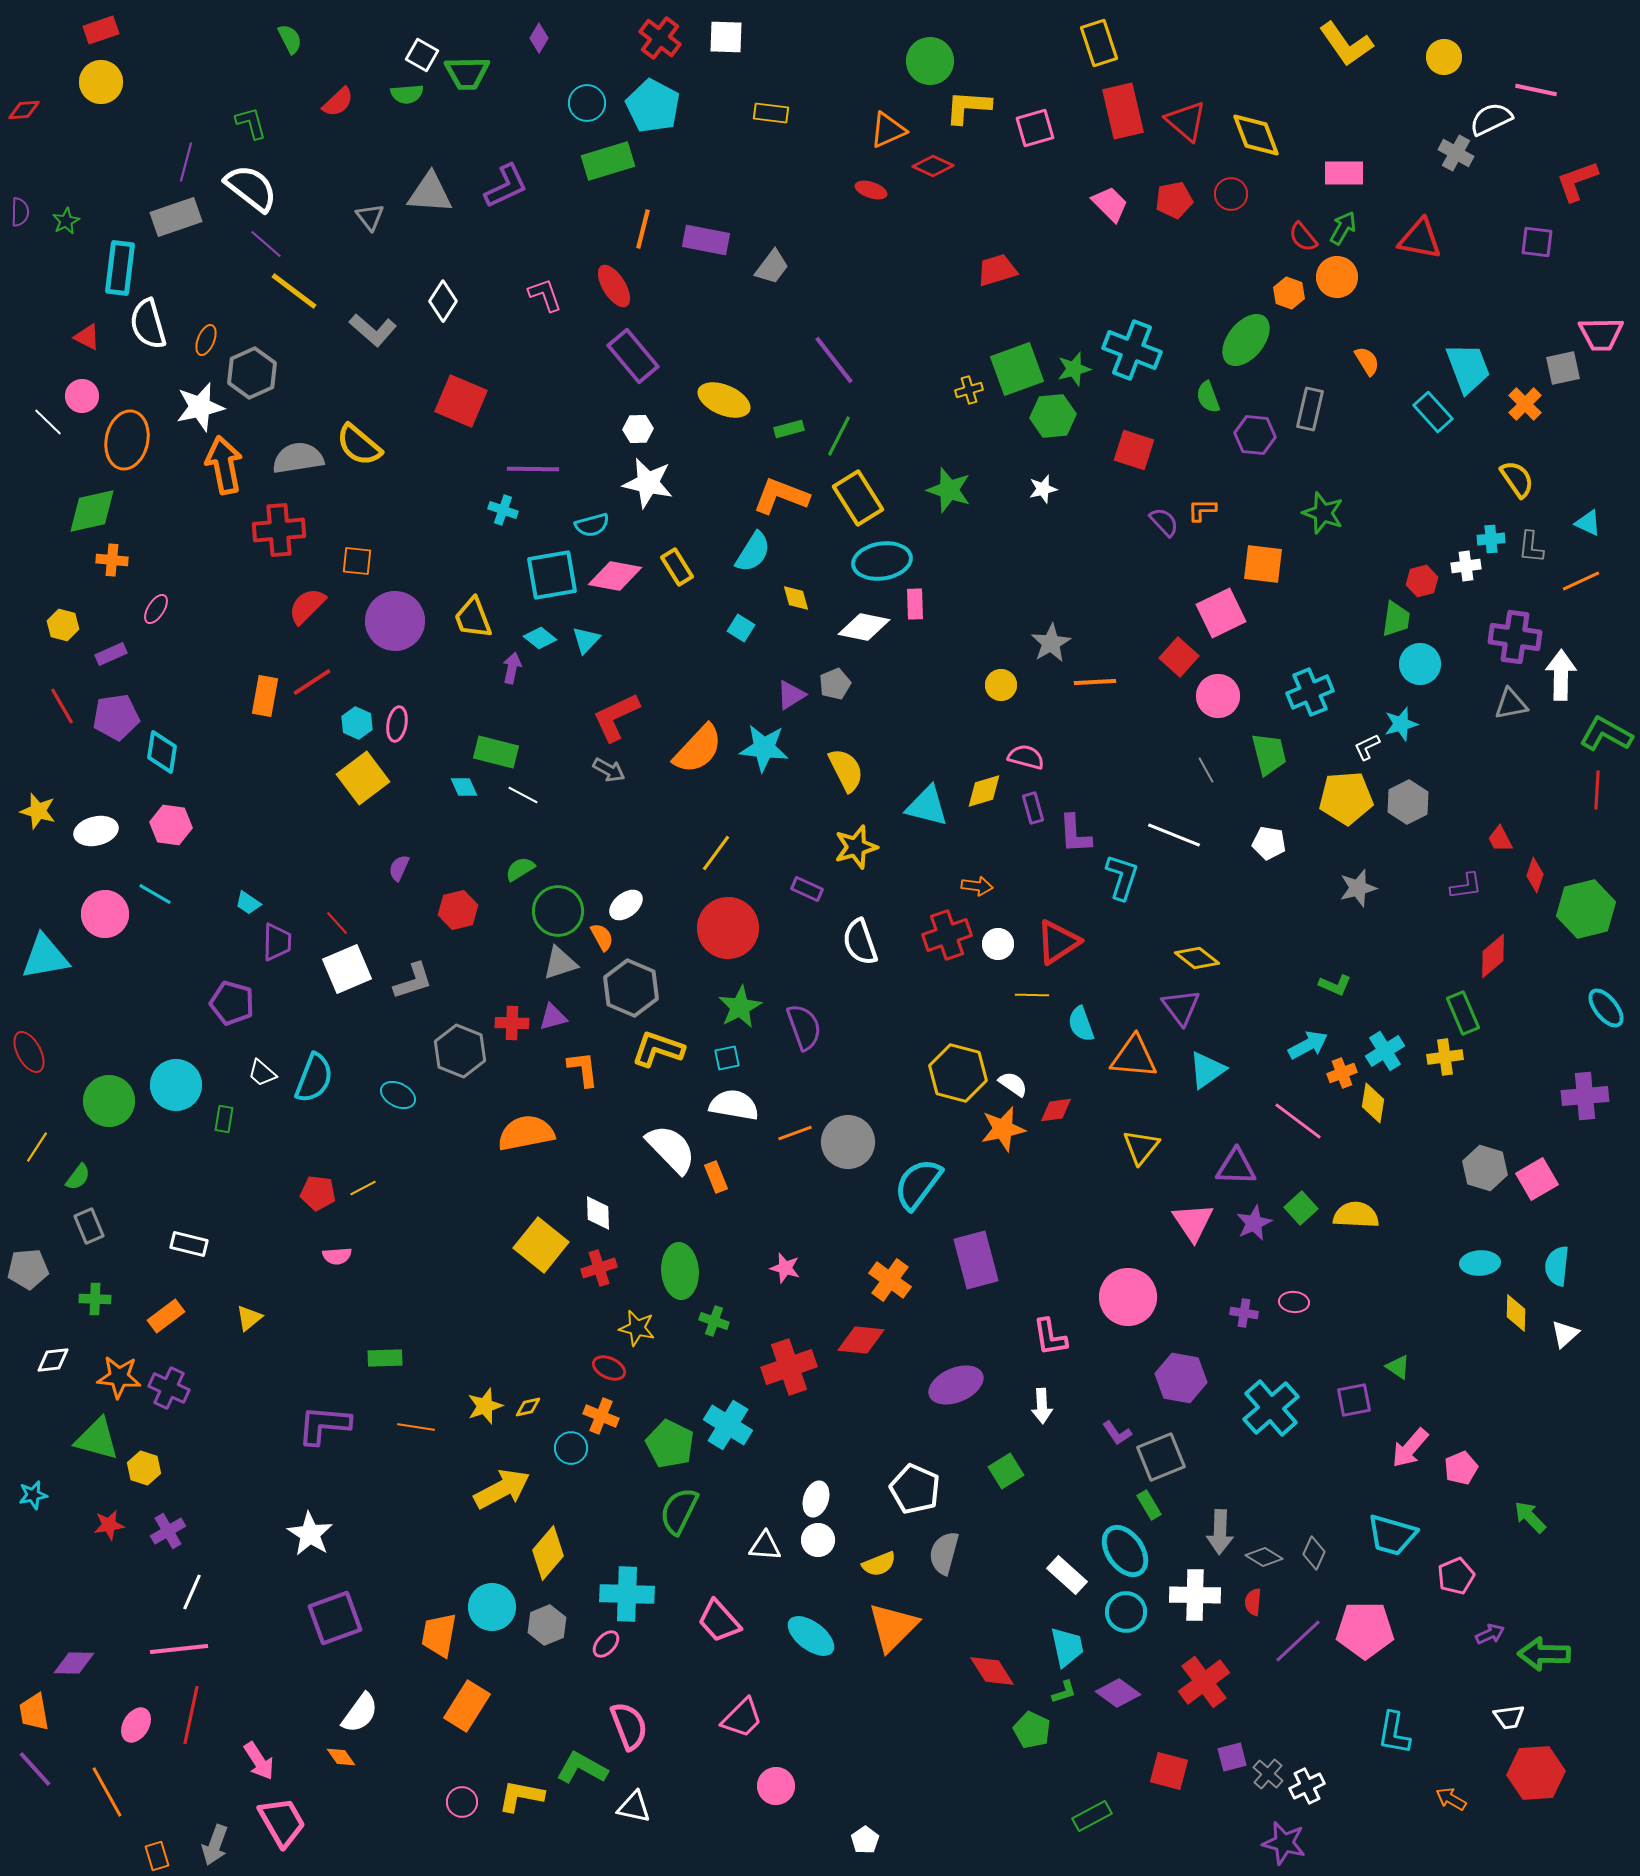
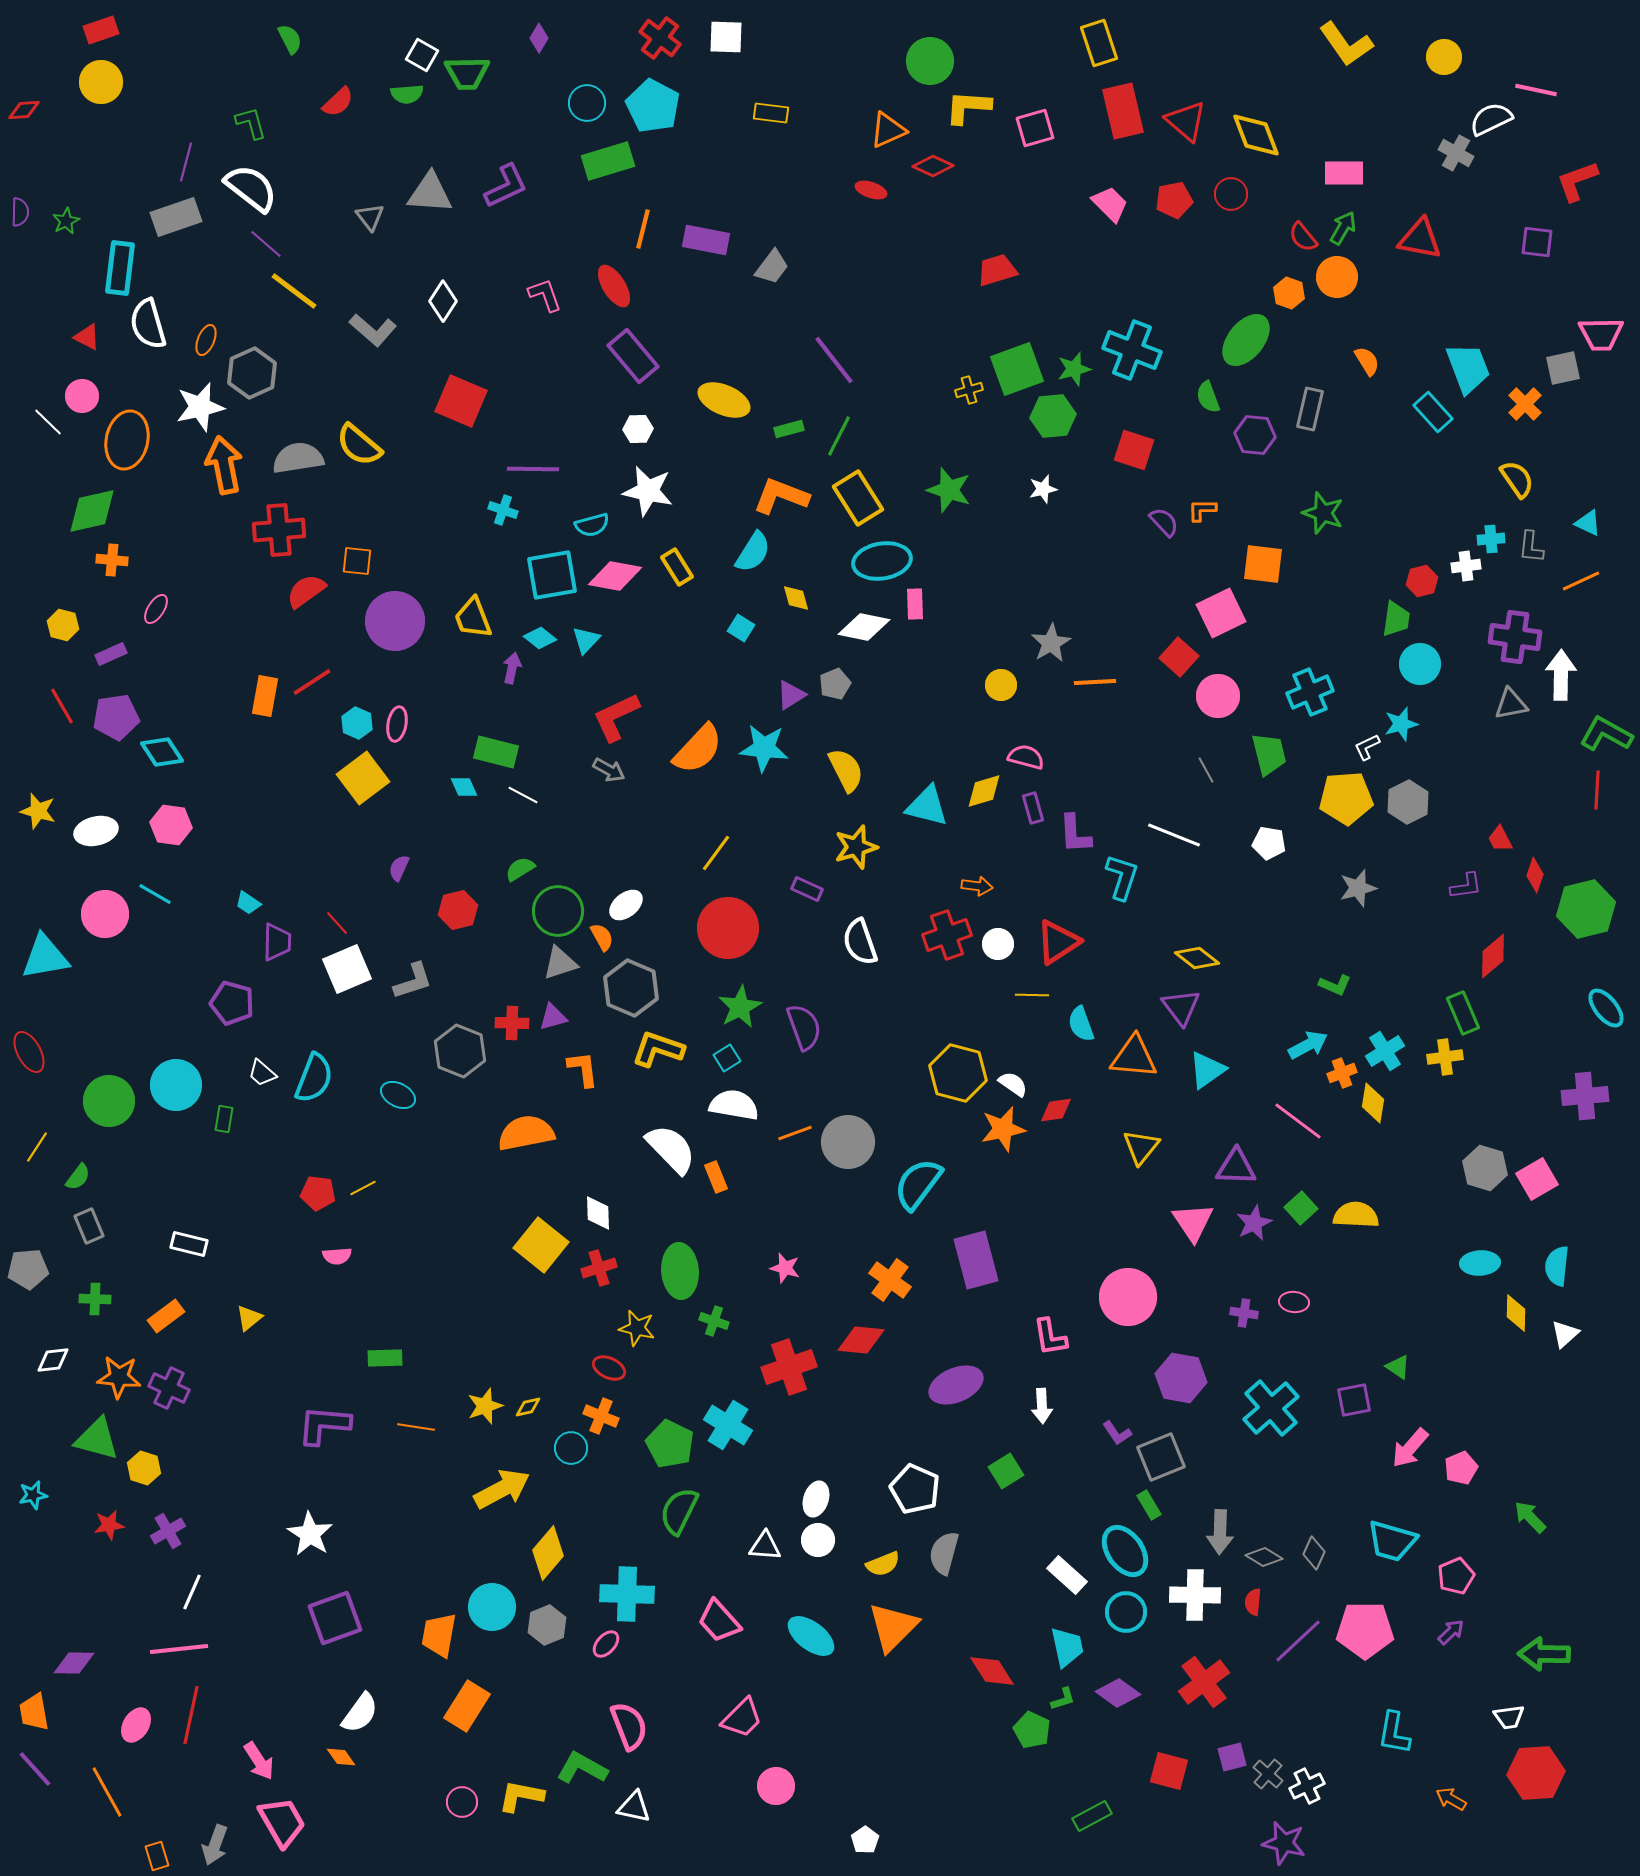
white star at (648, 483): moved 8 px down
red semicircle at (307, 606): moved 1 px left, 15 px up; rotated 9 degrees clockwise
cyan diamond at (162, 752): rotated 42 degrees counterclockwise
cyan square at (727, 1058): rotated 20 degrees counterclockwise
cyan trapezoid at (1392, 1535): moved 6 px down
yellow semicircle at (879, 1564): moved 4 px right
purple arrow at (1490, 1634): moved 39 px left, 2 px up; rotated 20 degrees counterclockwise
green L-shape at (1064, 1692): moved 1 px left, 7 px down
